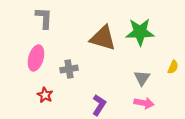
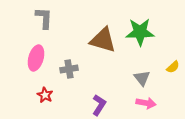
brown triangle: moved 2 px down
yellow semicircle: rotated 24 degrees clockwise
gray triangle: rotated 12 degrees counterclockwise
pink arrow: moved 2 px right
